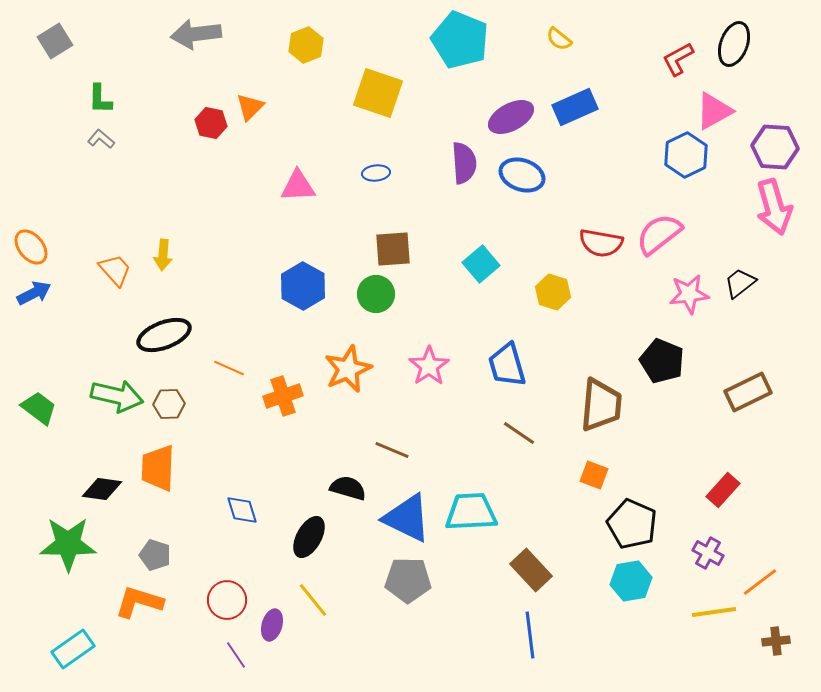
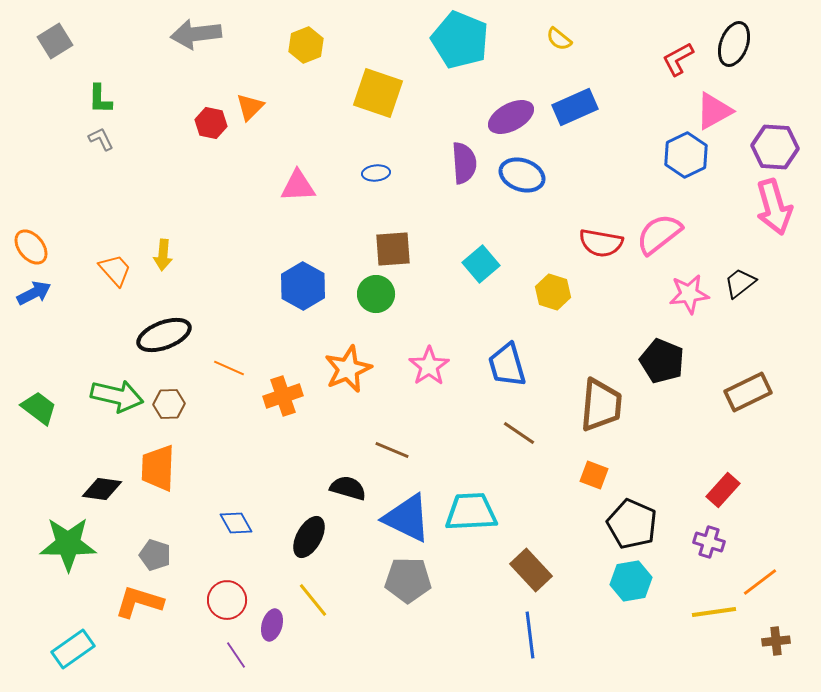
gray L-shape at (101, 139): rotated 24 degrees clockwise
blue diamond at (242, 510): moved 6 px left, 13 px down; rotated 12 degrees counterclockwise
purple cross at (708, 553): moved 1 px right, 11 px up; rotated 12 degrees counterclockwise
